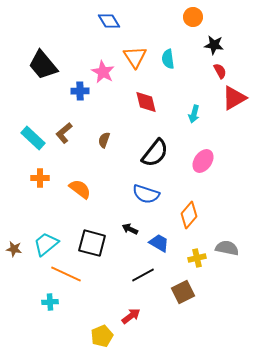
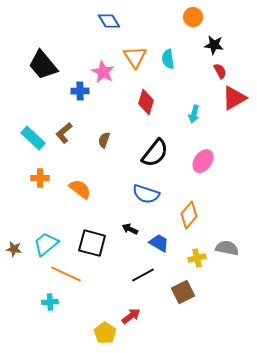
red diamond: rotated 30 degrees clockwise
yellow pentagon: moved 3 px right, 3 px up; rotated 15 degrees counterclockwise
